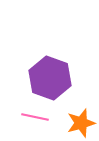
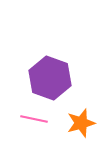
pink line: moved 1 px left, 2 px down
